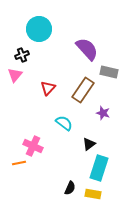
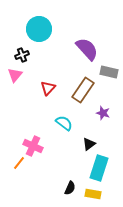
orange line: rotated 40 degrees counterclockwise
